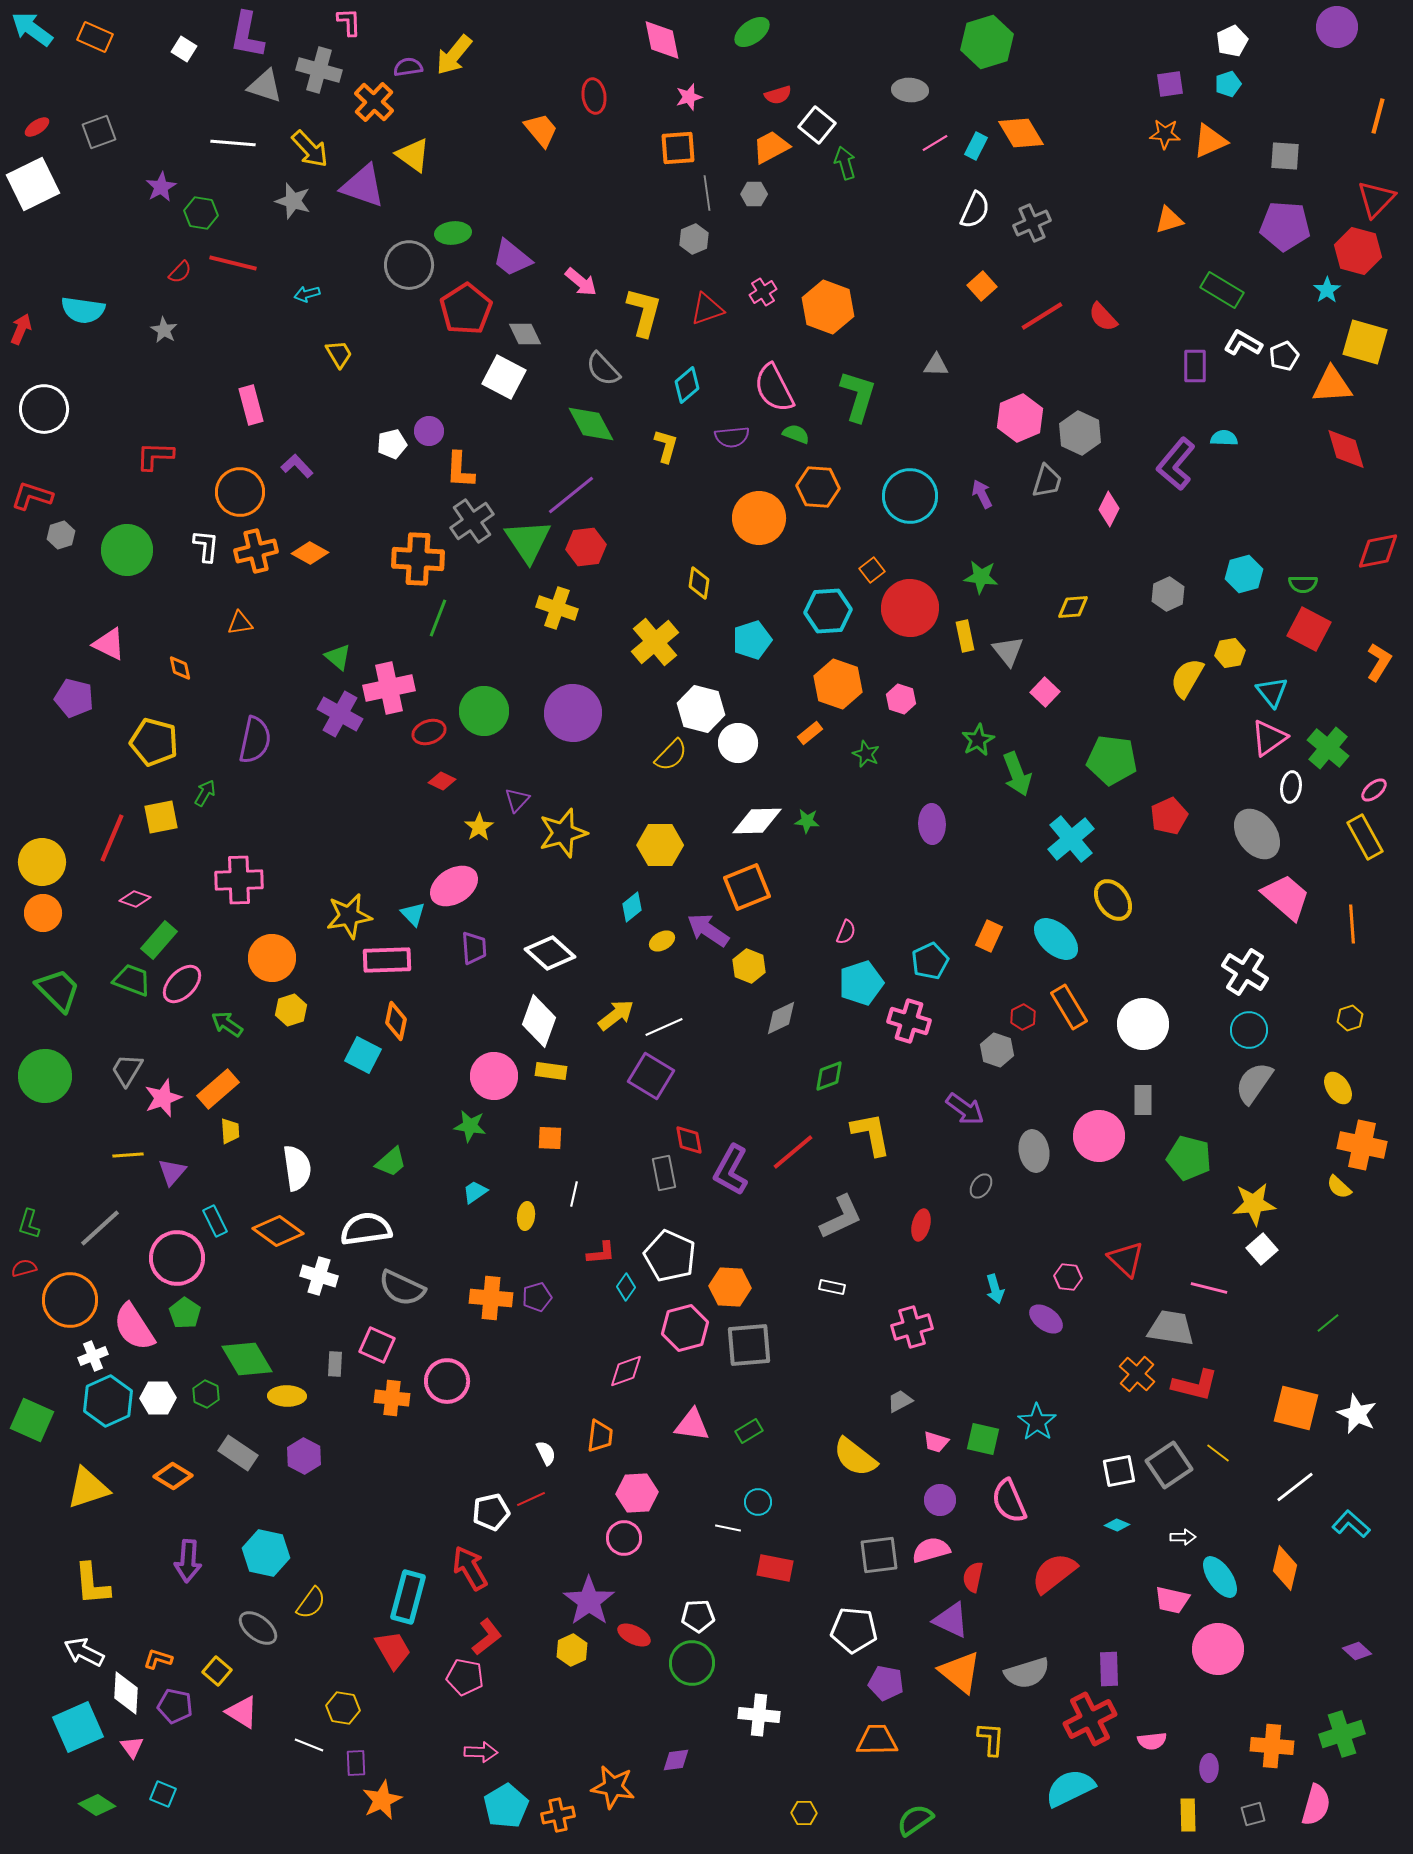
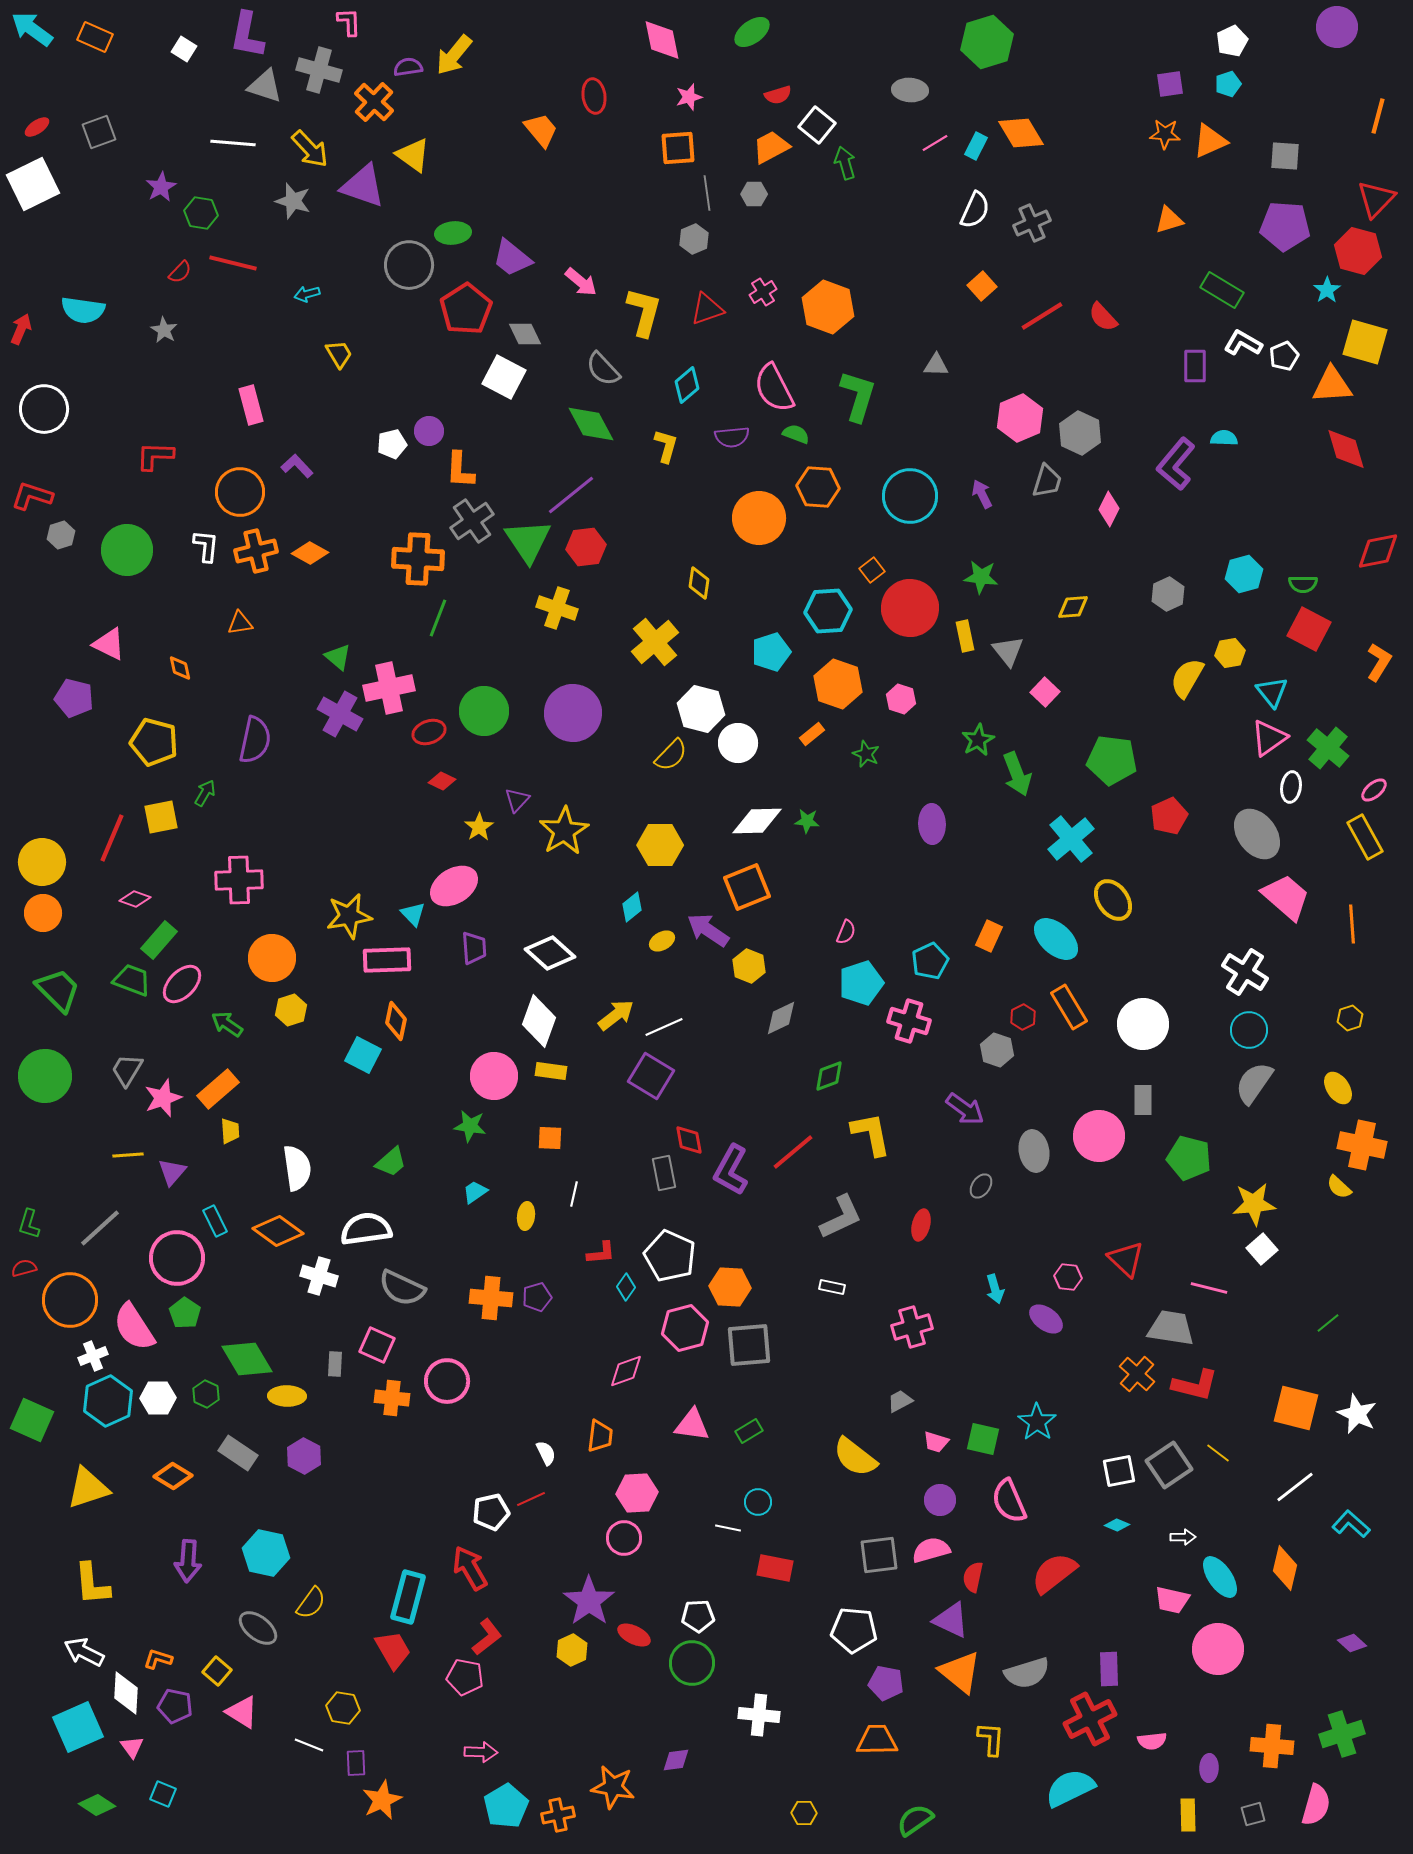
cyan pentagon at (752, 640): moved 19 px right, 12 px down
orange rectangle at (810, 733): moved 2 px right, 1 px down
yellow star at (563, 833): moved 1 px right, 2 px up; rotated 15 degrees counterclockwise
purple diamond at (1357, 1651): moved 5 px left, 8 px up
